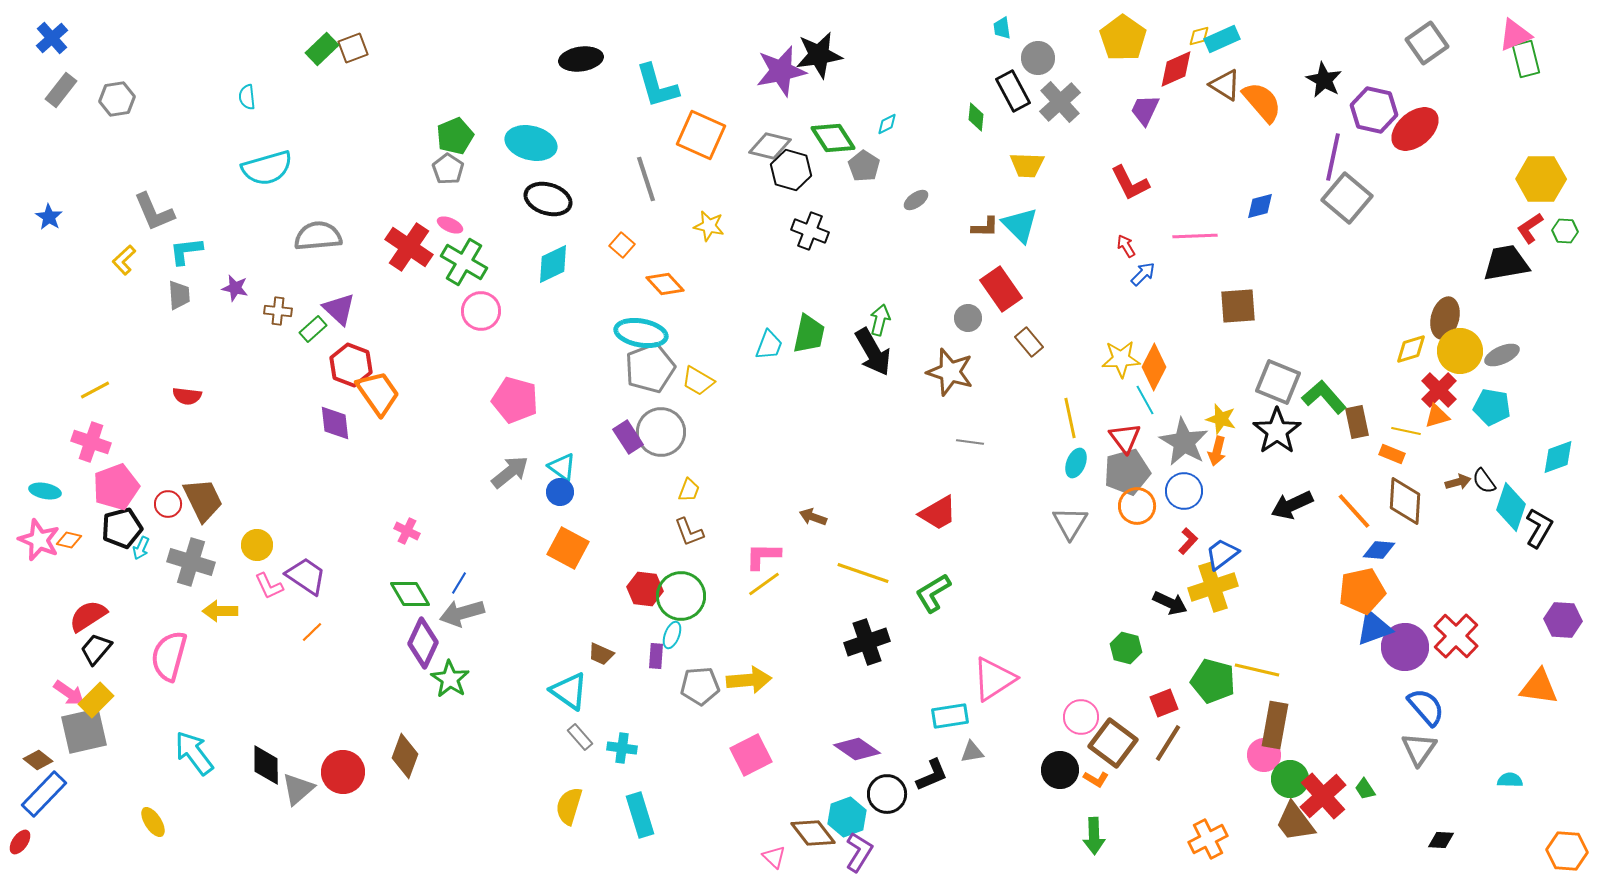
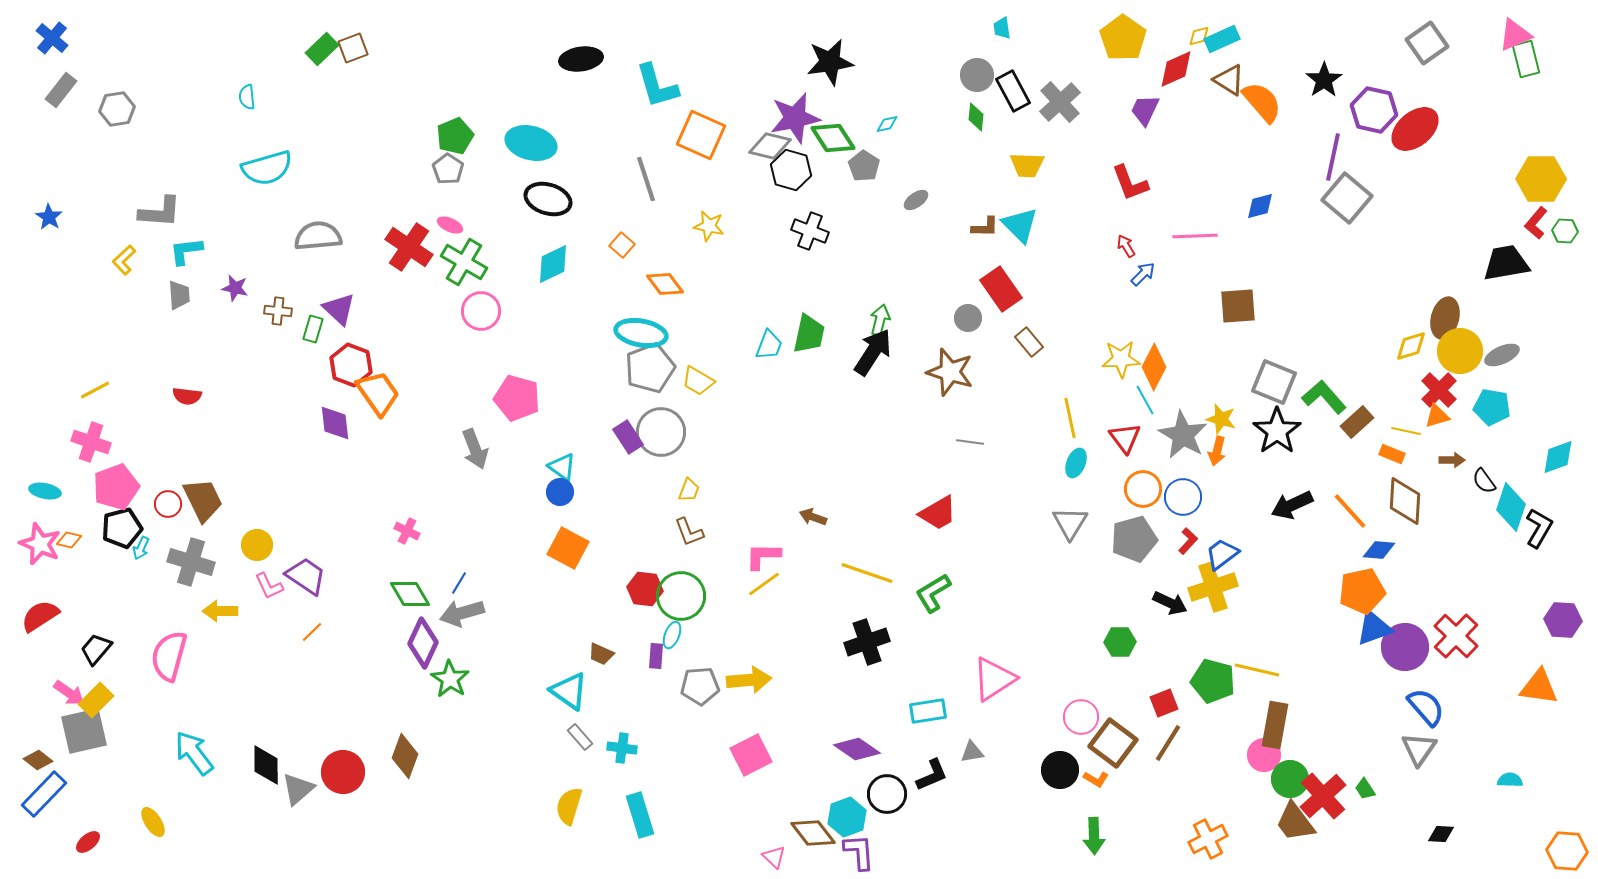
blue cross at (52, 38): rotated 8 degrees counterclockwise
black star at (819, 55): moved 11 px right, 7 px down
gray circle at (1038, 58): moved 61 px left, 17 px down
purple star at (781, 71): moved 14 px right, 47 px down
black star at (1324, 80): rotated 9 degrees clockwise
brown triangle at (1225, 85): moved 4 px right, 5 px up
gray hexagon at (117, 99): moved 10 px down
cyan diamond at (887, 124): rotated 15 degrees clockwise
red L-shape at (1130, 183): rotated 6 degrees clockwise
gray L-shape at (154, 212): moved 6 px right; rotated 63 degrees counterclockwise
red L-shape at (1530, 228): moved 6 px right, 5 px up; rotated 16 degrees counterclockwise
orange diamond at (665, 284): rotated 6 degrees clockwise
green rectangle at (313, 329): rotated 32 degrees counterclockwise
yellow diamond at (1411, 349): moved 3 px up
black arrow at (873, 352): rotated 117 degrees counterclockwise
gray square at (1278, 382): moved 4 px left
pink pentagon at (515, 400): moved 2 px right, 2 px up
brown rectangle at (1357, 422): rotated 60 degrees clockwise
gray star at (1184, 442): moved 1 px left, 7 px up
gray arrow at (510, 472): moved 35 px left, 23 px up; rotated 108 degrees clockwise
gray pentagon at (1127, 472): moved 7 px right, 67 px down
brown arrow at (1458, 482): moved 6 px left, 22 px up; rotated 15 degrees clockwise
blue circle at (1184, 491): moved 1 px left, 6 px down
orange circle at (1137, 506): moved 6 px right, 17 px up
orange line at (1354, 511): moved 4 px left
pink star at (39, 540): moved 1 px right, 4 px down
yellow line at (863, 573): moved 4 px right
red semicircle at (88, 616): moved 48 px left
green hexagon at (1126, 648): moved 6 px left, 6 px up; rotated 16 degrees counterclockwise
cyan rectangle at (950, 716): moved 22 px left, 5 px up
black diamond at (1441, 840): moved 6 px up
red ellipse at (20, 842): moved 68 px right; rotated 15 degrees clockwise
purple L-shape at (859, 852): rotated 36 degrees counterclockwise
